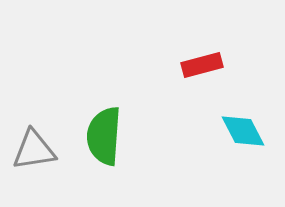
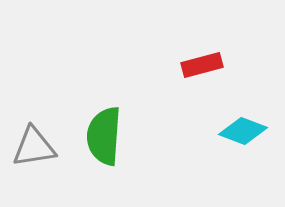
cyan diamond: rotated 42 degrees counterclockwise
gray triangle: moved 3 px up
